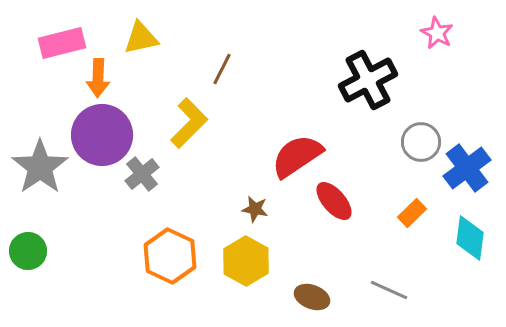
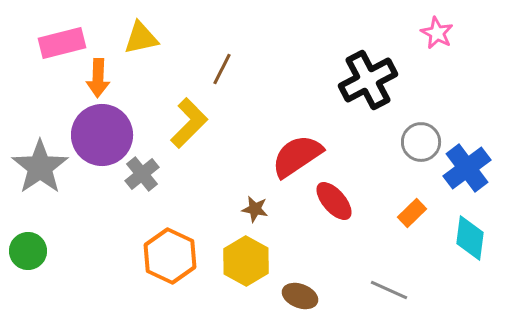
brown ellipse: moved 12 px left, 1 px up
